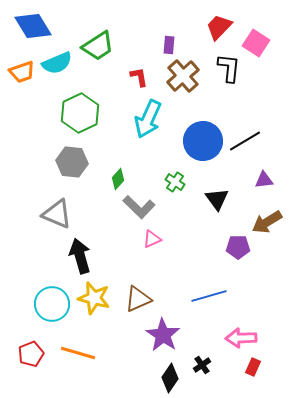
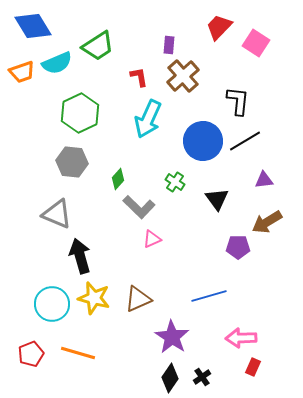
black L-shape: moved 9 px right, 33 px down
purple star: moved 9 px right, 2 px down
black cross: moved 12 px down
